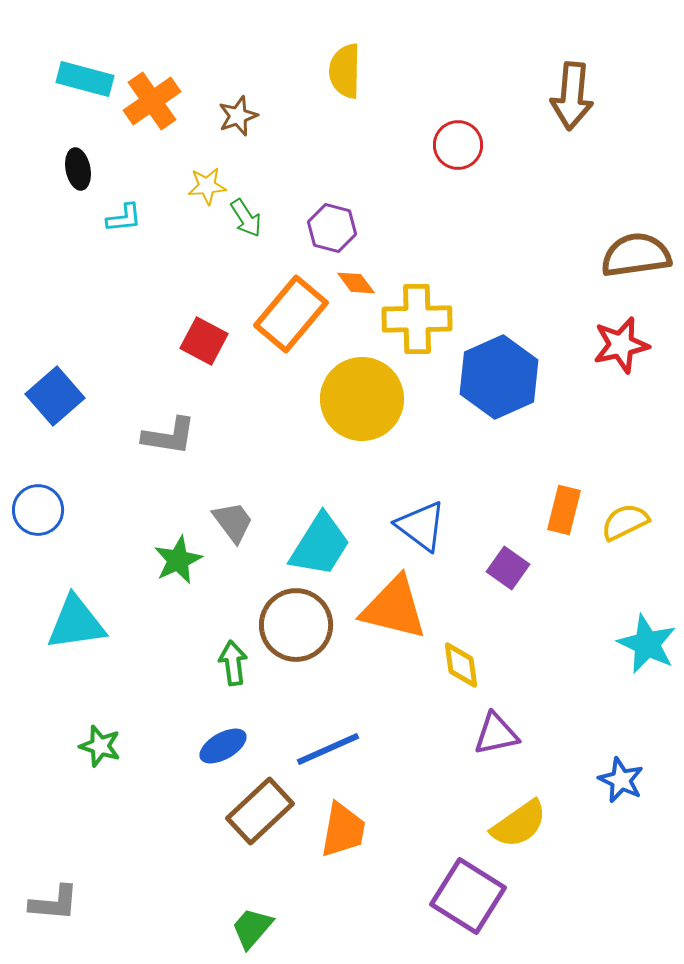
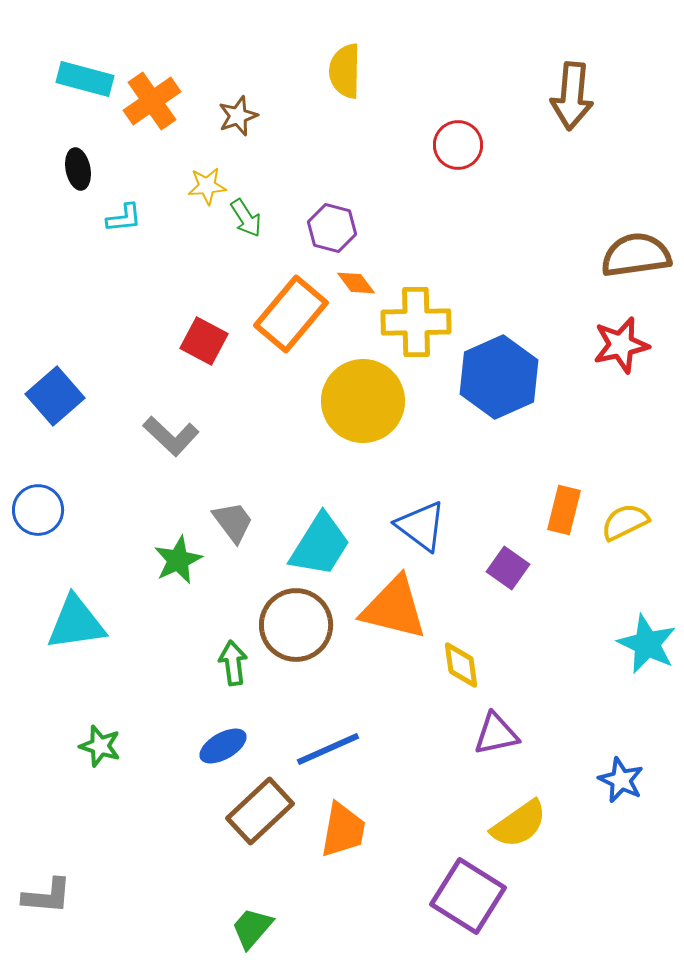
yellow cross at (417, 319): moved 1 px left, 3 px down
yellow circle at (362, 399): moved 1 px right, 2 px down
gray L-shape at (169, 436): moved 2 px right; rotated 34 degrees clockwise
gray L-shape at (54, 903): moved 7 px left, 7 px up
